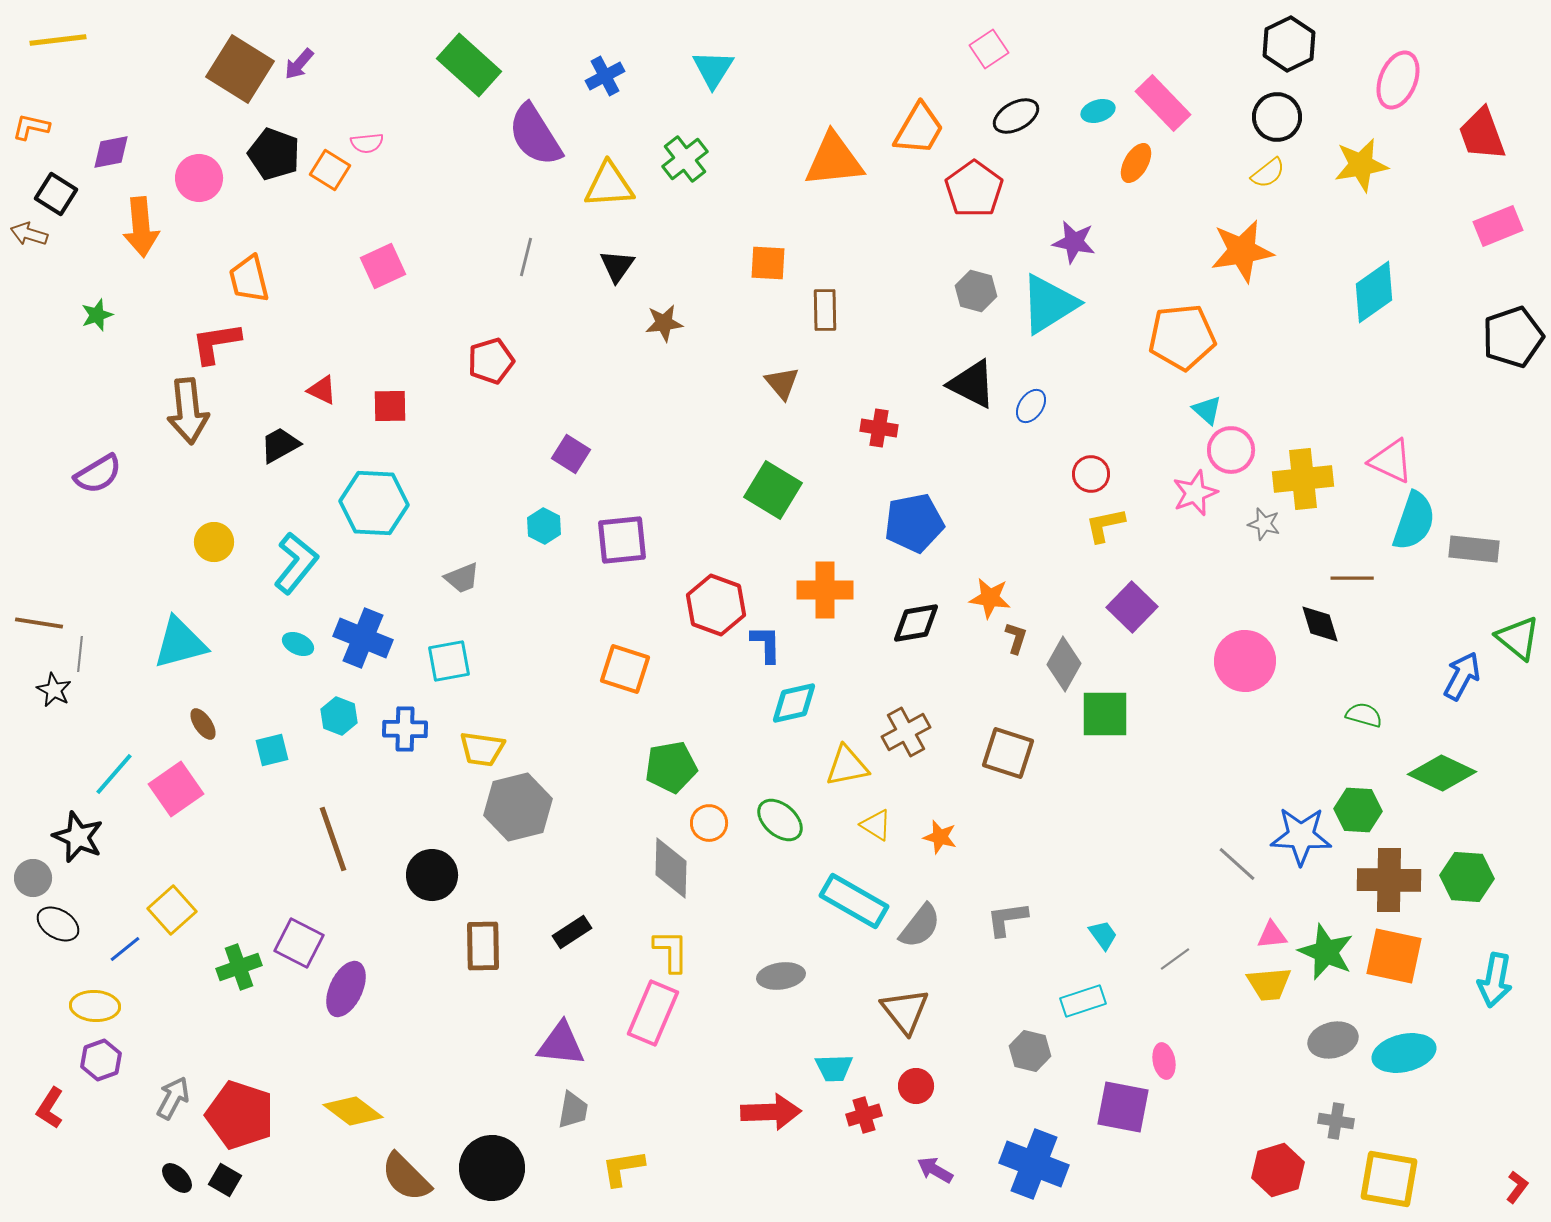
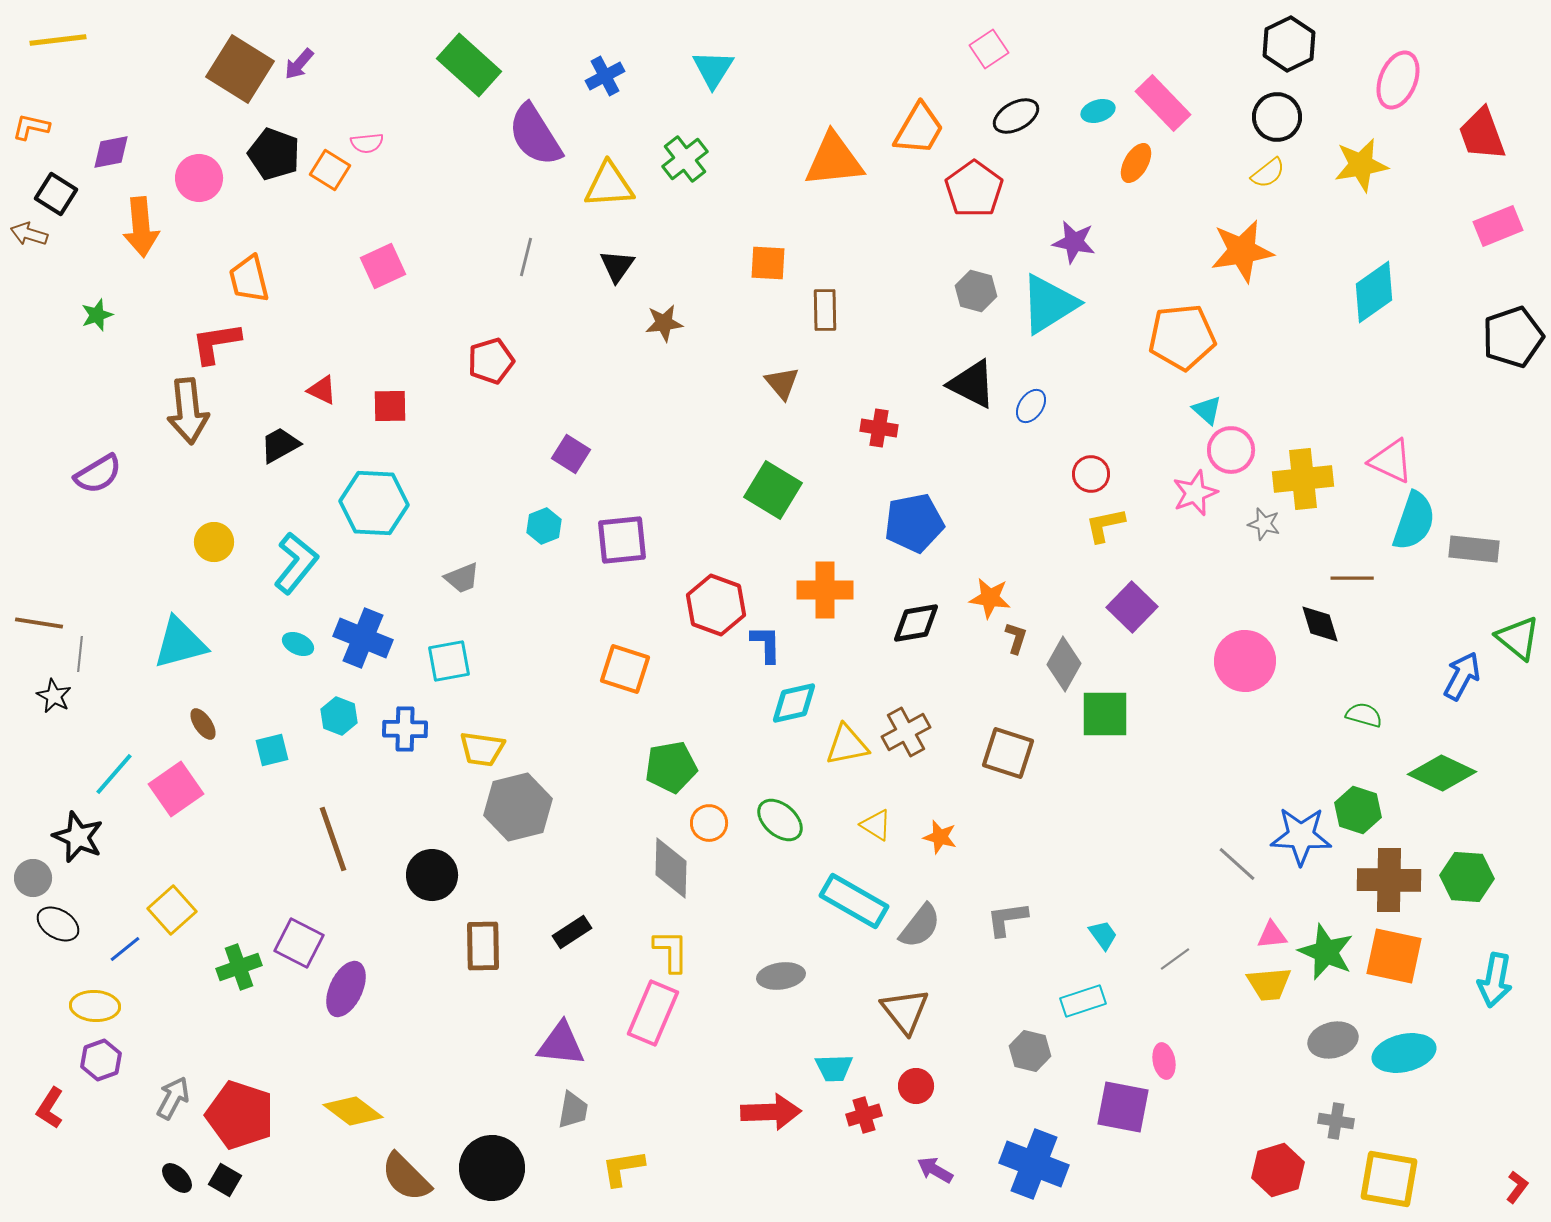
cyan hexagon at (544, 526): rotated 12 degrees clockwise
black star at (54, 690): moved 6 px down
yellow triangle at (847, 766): moved 21 px up
green hexagon at (1358, 810): rotated 15 degrees clockwise
